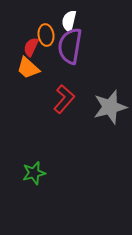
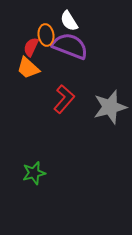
white semicircle: rotated 45 degrees counterclockwise
purple semicircle: rotated 102 degrees clockwise
